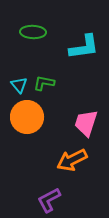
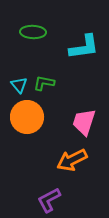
pink trapezoid: moved 2 px left, 1 px up
